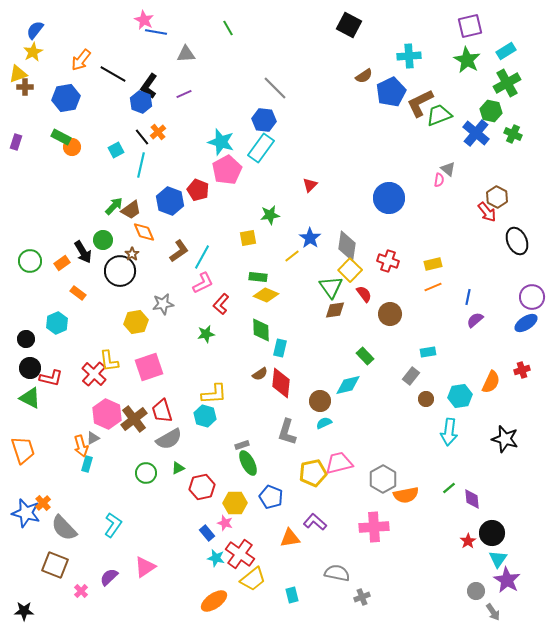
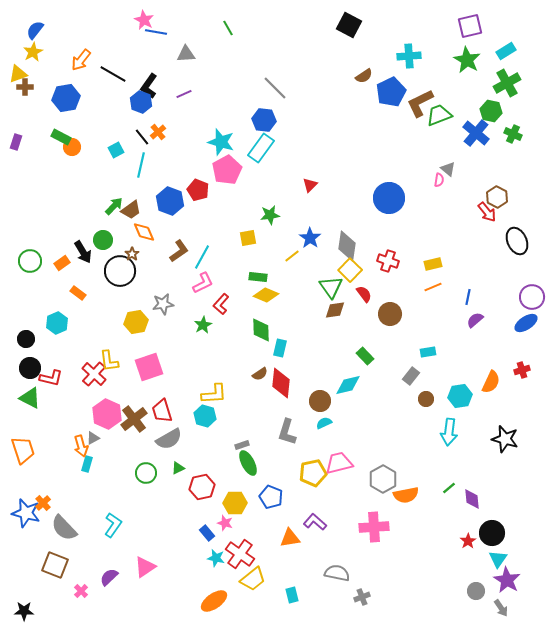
green star at (206, 334): moved 3 px left, 9 px up; rotated 18 degrees counterclockwise
gray arrow at (493, 612): moved 8 px right, 4 px up
